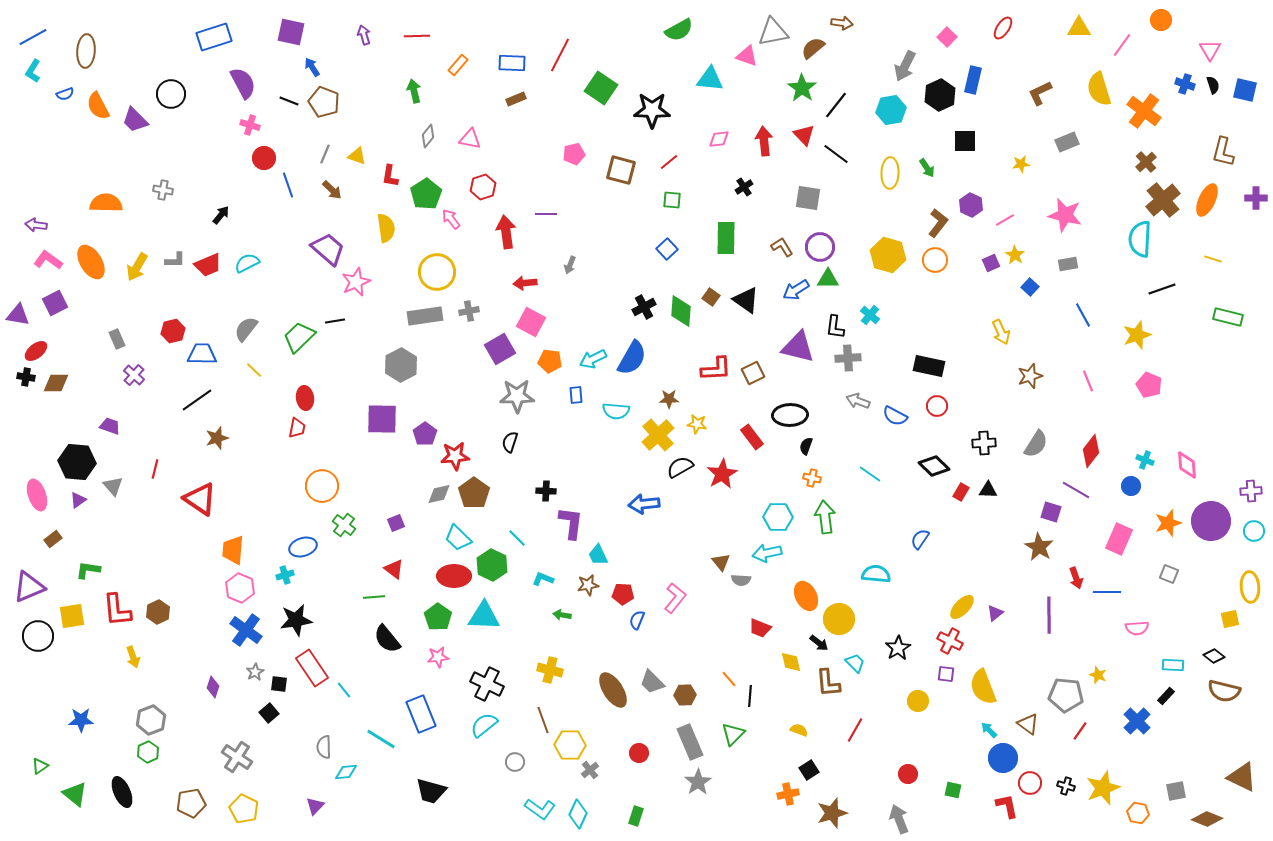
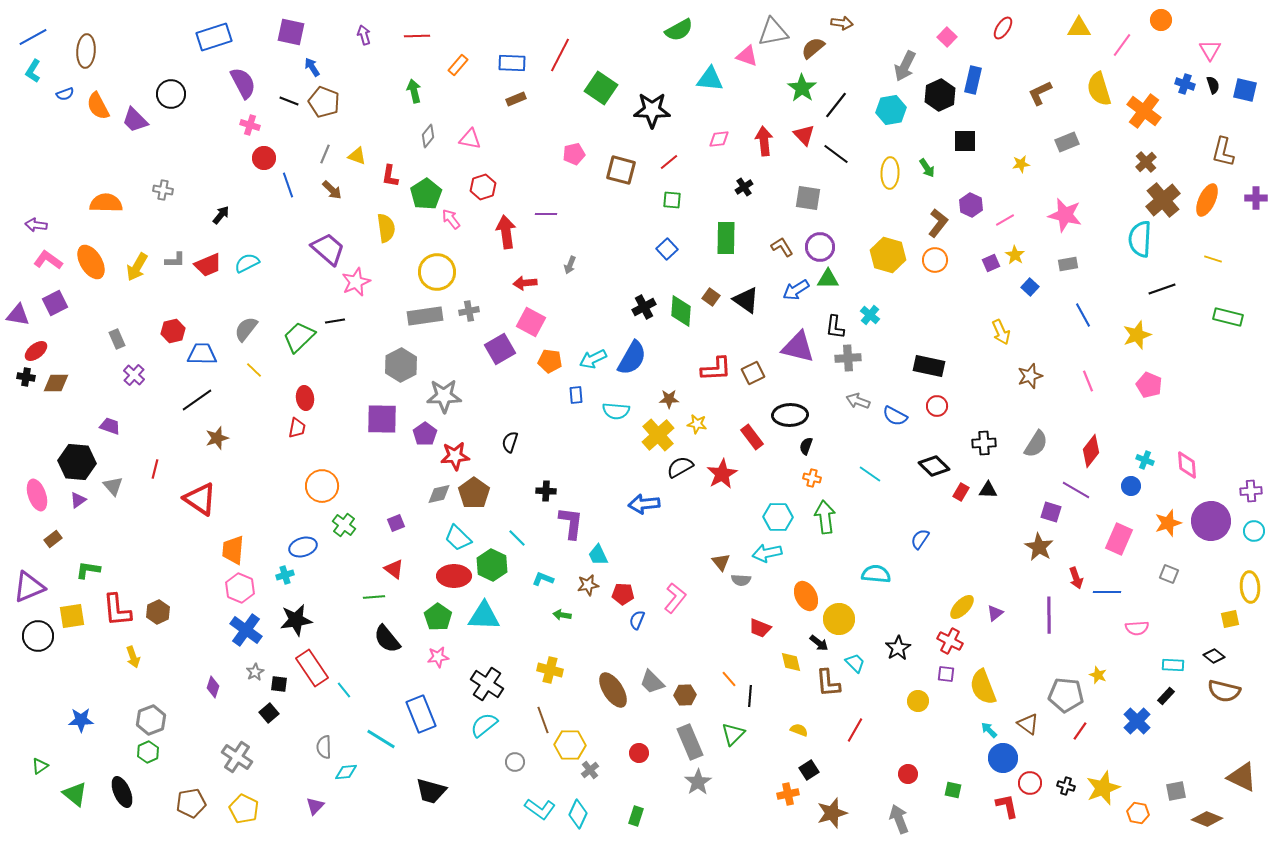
gray star at (517, 396): moved 73 px left
black cross at (487, 684): rotated 8 degrees clockwise
